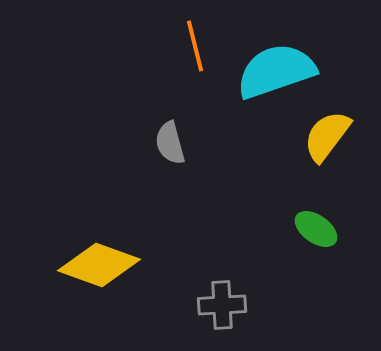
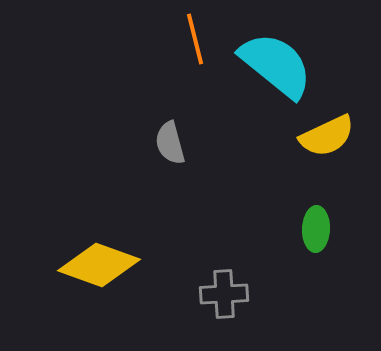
orange line: moved 7 px up
cyan semicircle: moved 6 px up; rotated 58 degrees clockwise
yellow semicircle: rotated 152 degrees counterclockwise
green ellipse: rotated 57 degrees clockwise
gray cross: moved 2 px right, 11 px up
